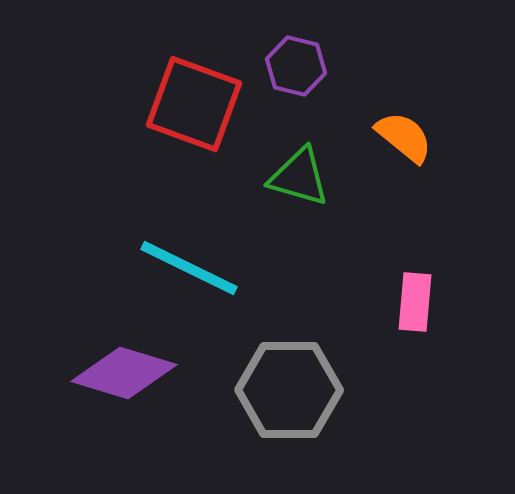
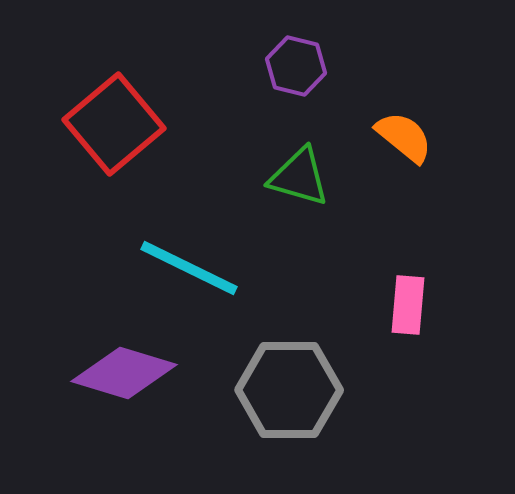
red square: moved 80 px left, 20 px down; rotated 30 degrees clockwise
pink rectangle: moved 7 px left, 3 px down
